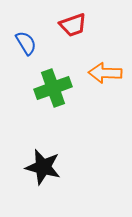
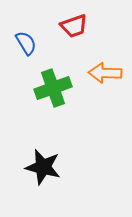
red trapezoid: moved 1 px right, 1 px down
